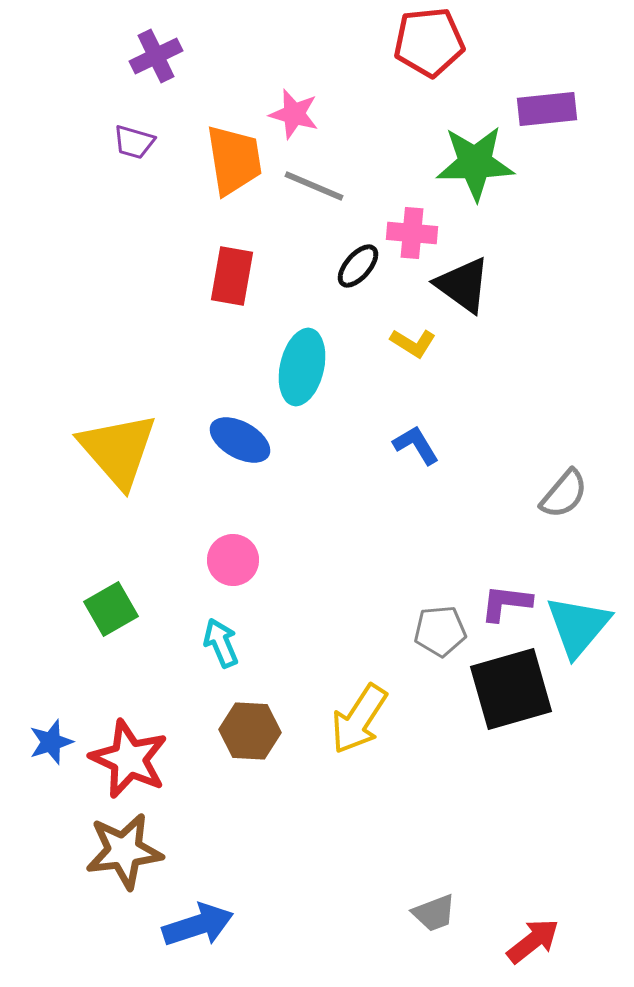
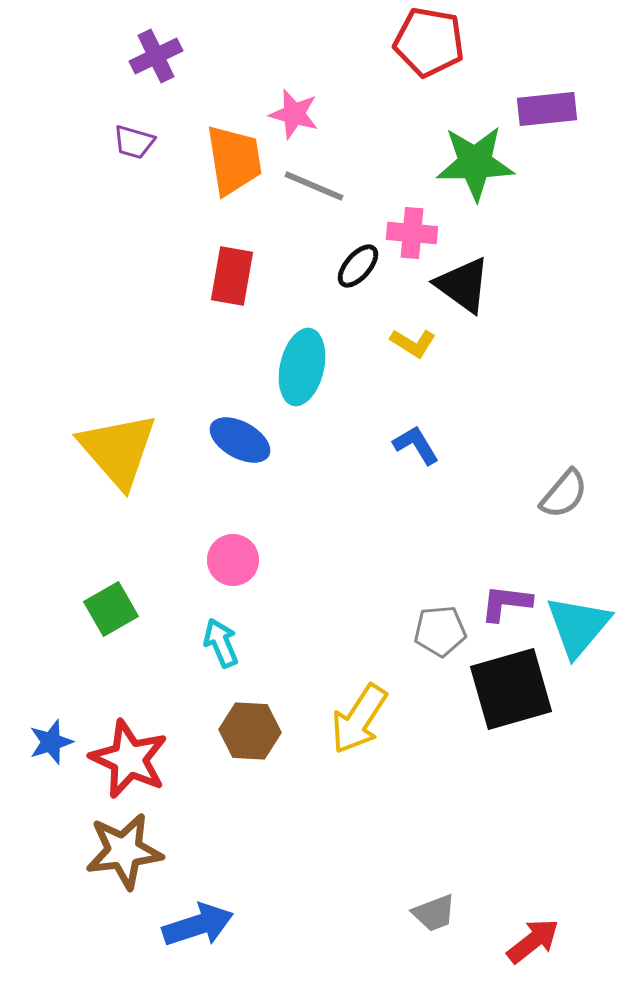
red pentagon: rotated 16 degrees clockwise
